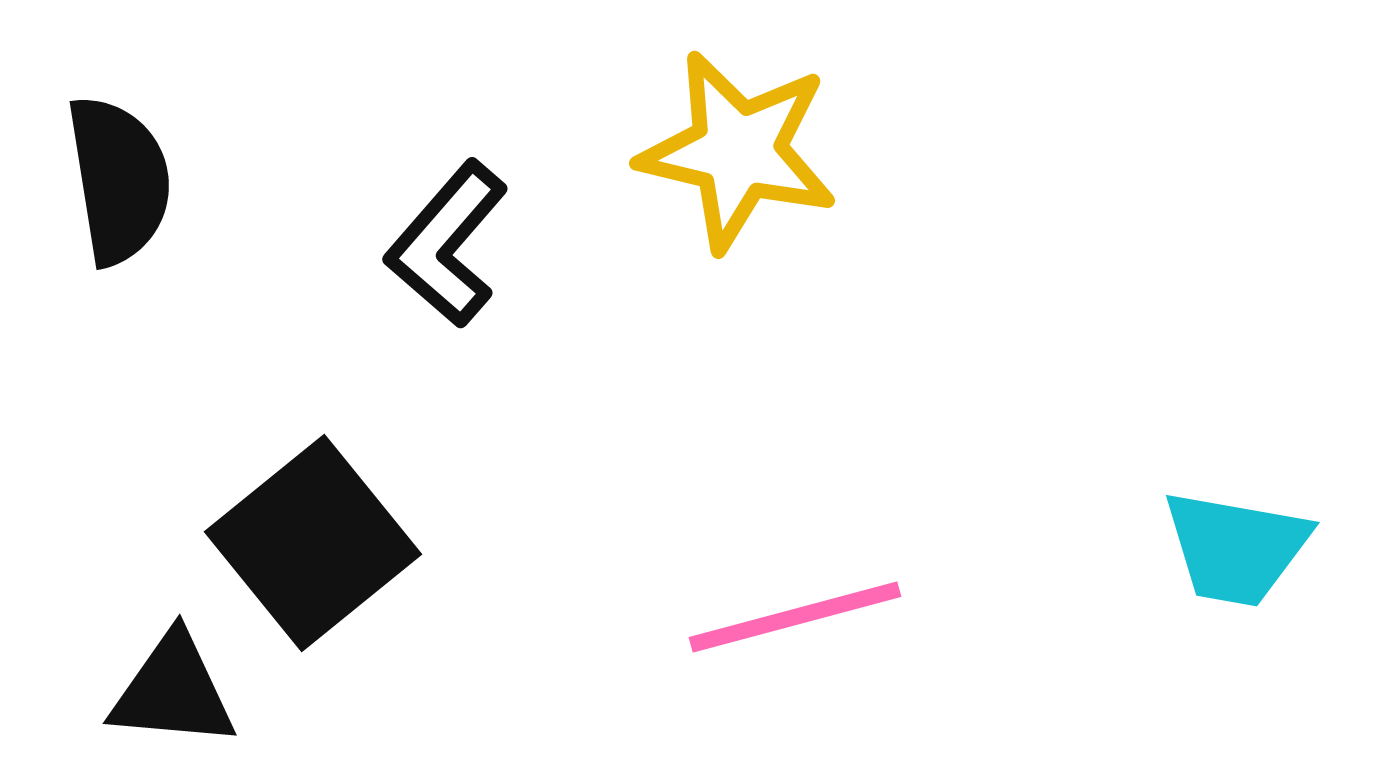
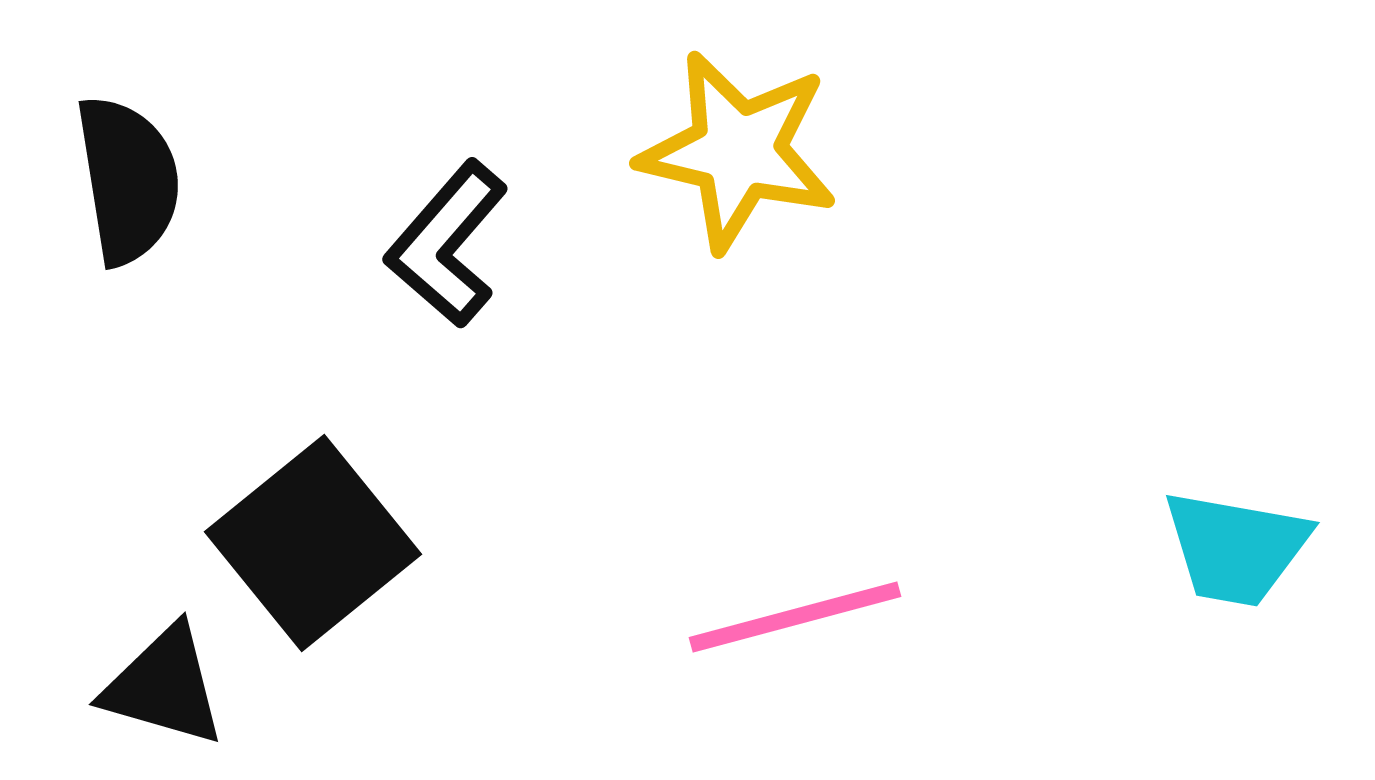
black semicircle: moved 9 px right
black triangle: moved 9 px left, 5 px up; rotated 11 degrees clockwise
